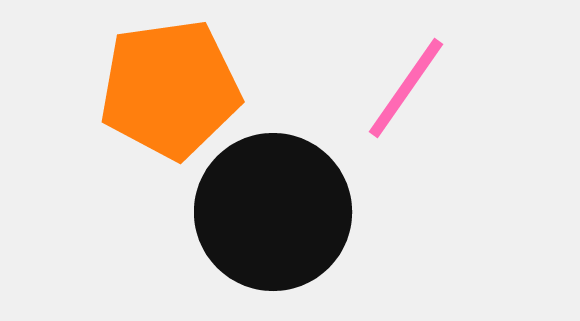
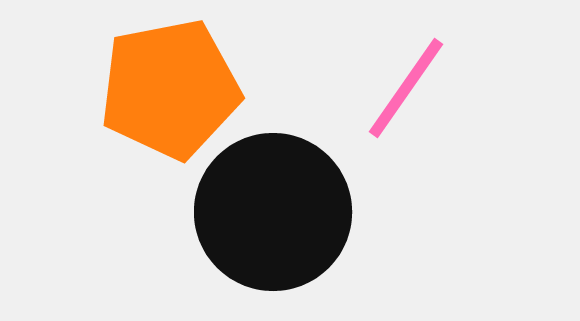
orange pentagon: rotated 3 degrees counterclockwise
